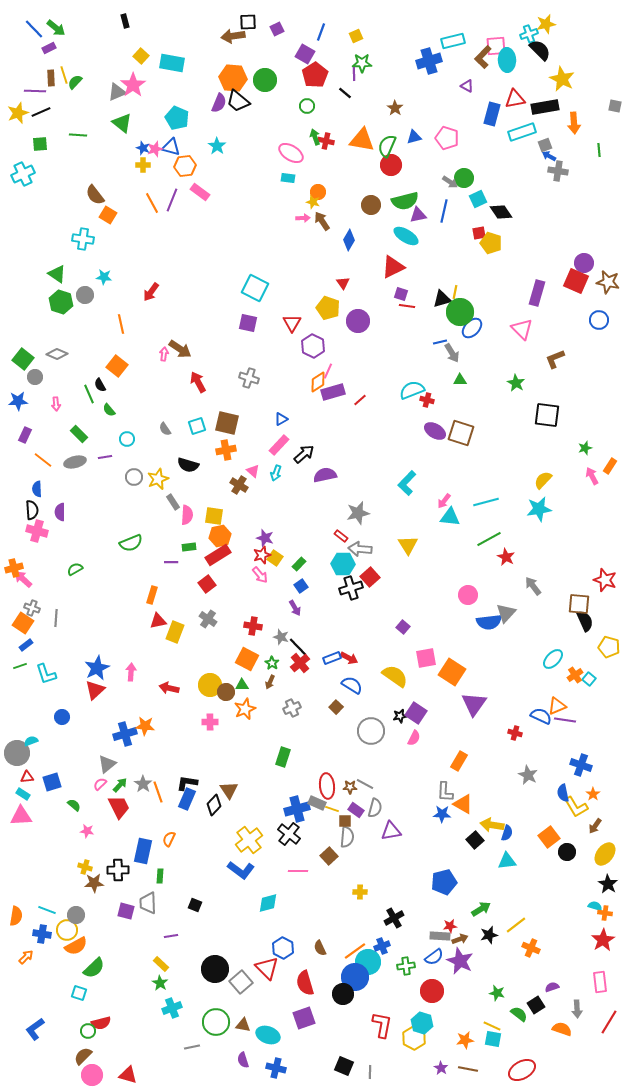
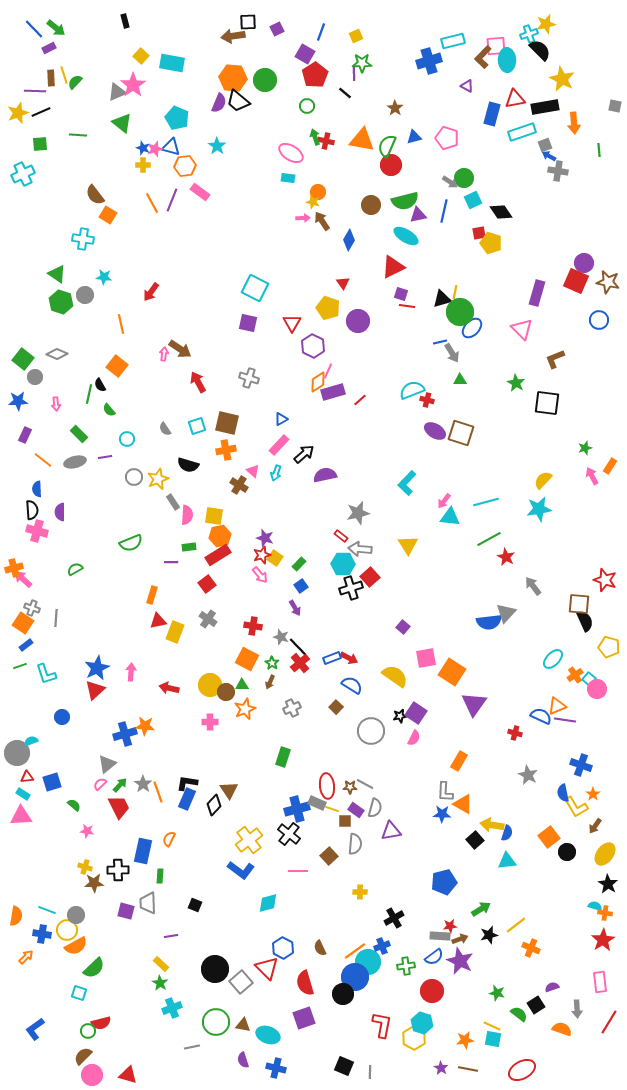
cyan square at (478, 199): moved 5 px left, 1 px down
green line at (89, 394): rotated 36 degrees clockwise
black square at (547, 415): moved 12 px up
pink circle at (468, 595): moved 129 px right, 94 px down
gray semicircle at (347, 837): moved 8 px right, 7 px down
